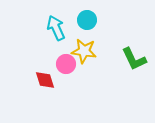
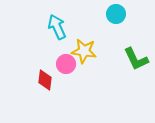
cyan circle: moved 29 px right, 6 px up
cyan arrow: moved 1 px right, 1 px up
green L-shape: moved 2 px right
red diamond: rotated 25 degrees clockwise
